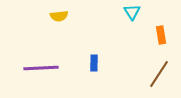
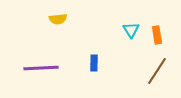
cyan triangle: moved 1 px left, 18 px down
yellow semicircle: moved 1 px left, 3 px down
orange rectangle: moved 4 px left
brown line: moved 2 px left, 3 px up
